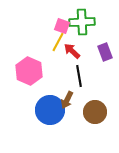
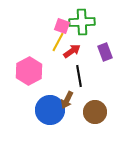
red arrow: rotated 102 degrees clockwise
pink hexagon: rotated 8 degrees clockwise
